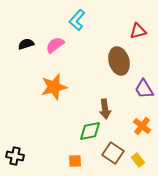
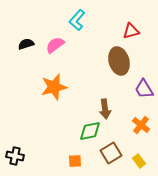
red triangle: moved 7 px left
orange cross: moved 1 px left, 1 px up
brown square: moved 2 px left; rotated 25 degrees clockwise
yellow rectangle: moved 1 px right, 1 px down
